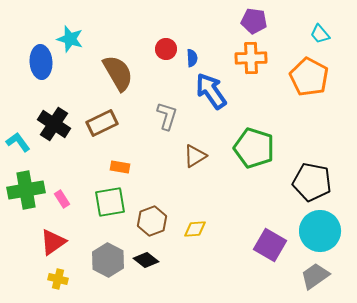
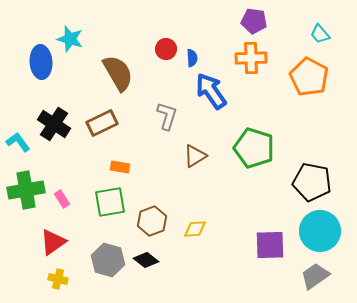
purple square: rotated 32 degrees counterclockwise
gray hexagon: rotated 12 degrees counterclockwise
